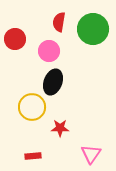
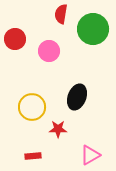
red semicircle: moved 2 px right, 8 px up
black ellipse: moved 24 px right, 15 px down
red star: moved 2 px left, 1 px down
pink triangle: moved 1 px left, 1 px down; rotated 25 degrees clockwise
